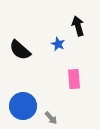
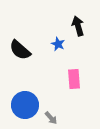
blue circle: moved 2 px right, 1 px up
